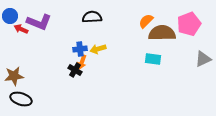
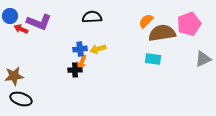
brown semicircle: rotated 8 degrees counterclockwise
black cross: rotated 32 degrees counterclockwise
